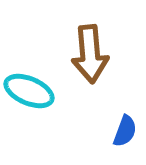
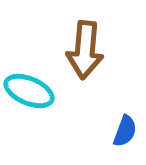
brown arrow: moved 5 px left, 4 px up; rotated 10 degrees clockwise
